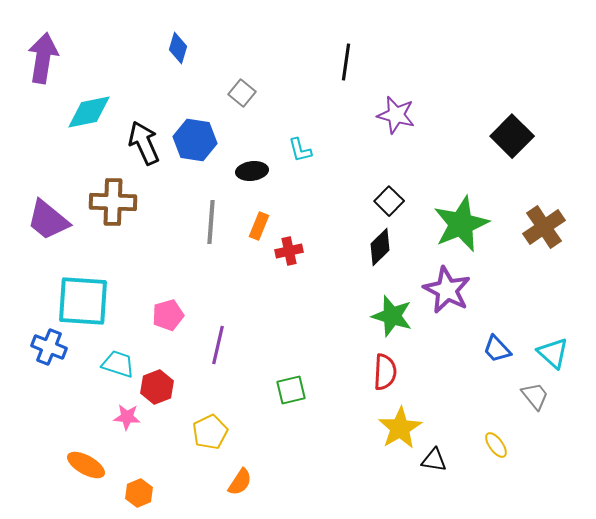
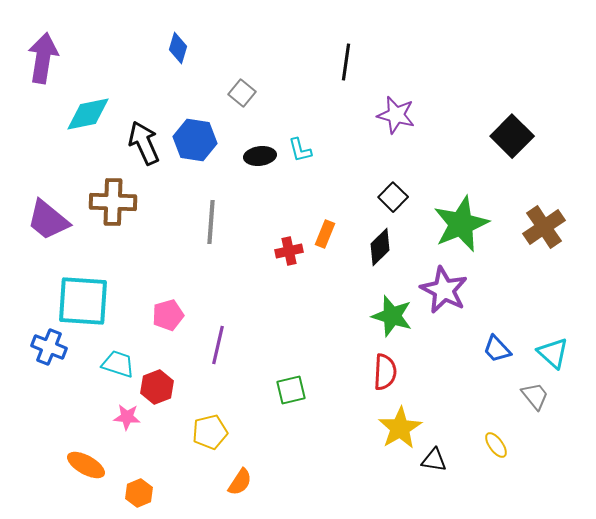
cyan diamond at (89, 112): moved 1 px left, 2 px down
black ellipse at (252, 171): moved 8 px right, 15 px up
black square at (389, 201): moved 4 px right, 4 px up
orange rectangle at (259, 226): moved 66 px right, 8 px down
purple star at (447, 290): moved 3 px left
yellow pentagon at (210, 432): rotated 12 degrees clockwise
